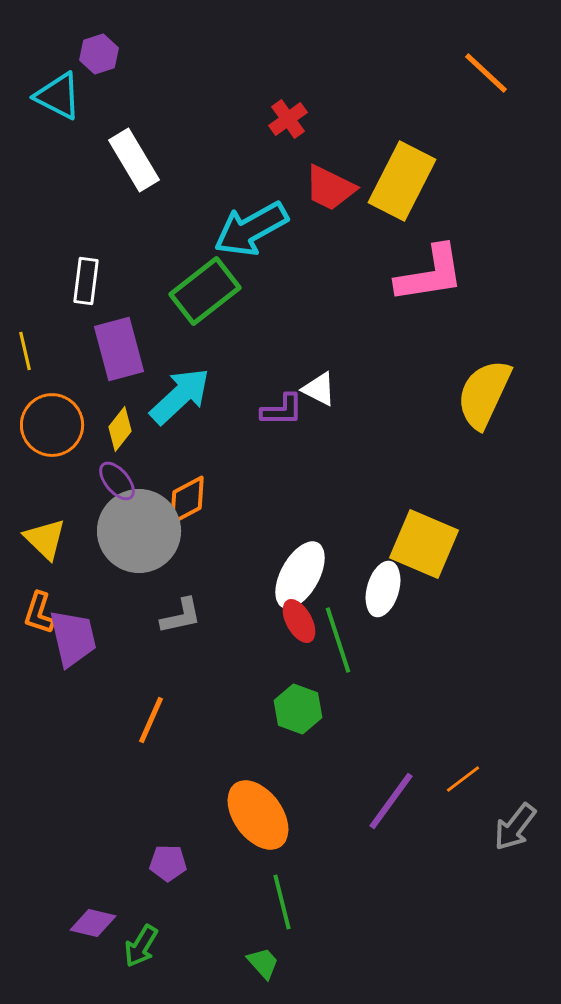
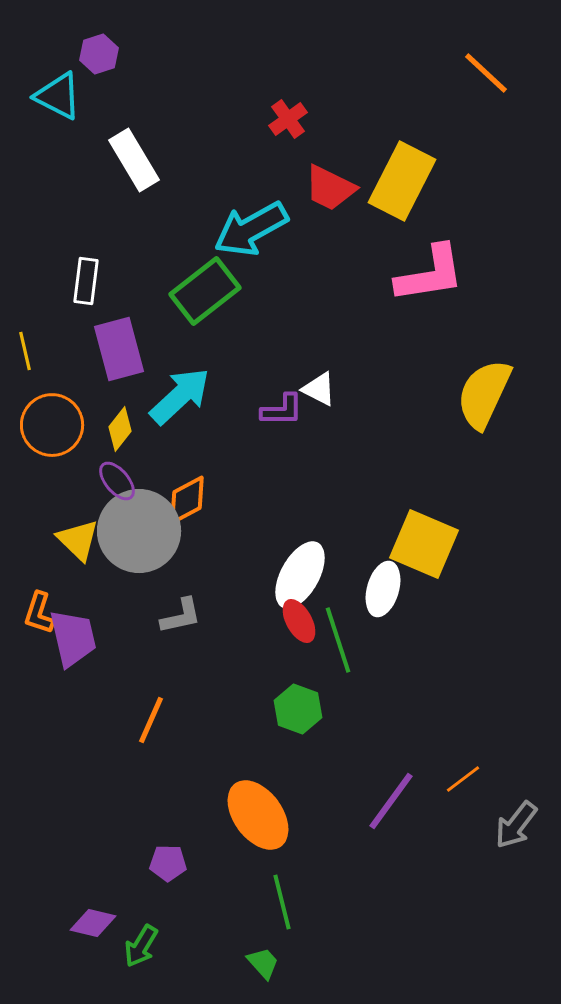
yellow triangle at (45, 539): moved 33 px right, 1 px down
gray arrow at (515, 827): moved 1 px right, 2 px up
